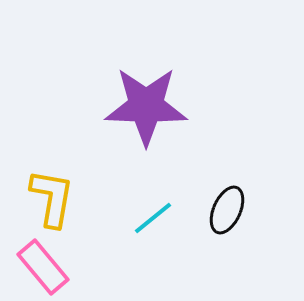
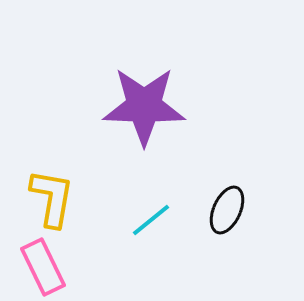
purple star: moved 2 px left
cyan line: moved 2 px left, 2 px down
pink rectangle: rotated 14 degrees clockwise
